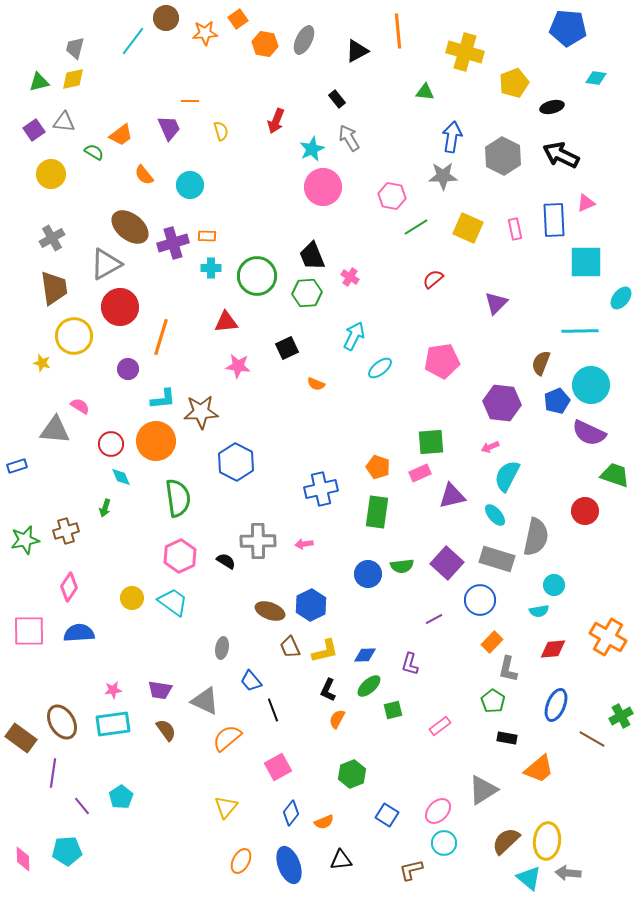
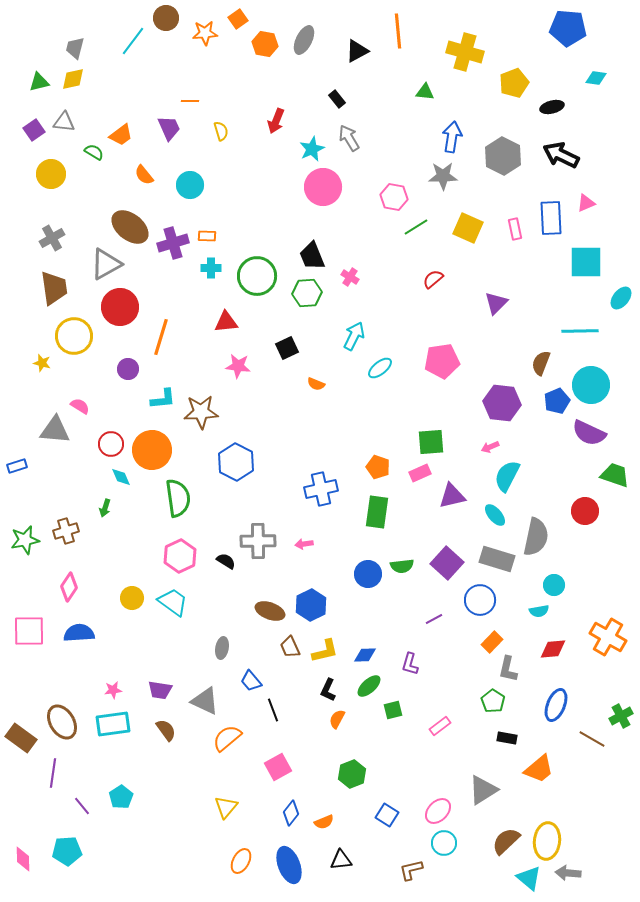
pink hexagon at (392, 196): moved 2 px right, 1 px down
blue rectangle at (554, 220): moved 3 px left, 2 px up
orange circle at (156, 441): moved 4 px left, 9 px down
